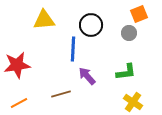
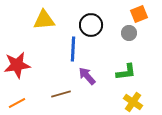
orange line: moved 2 px left
